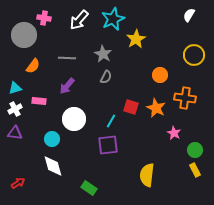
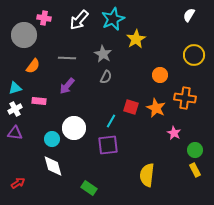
white circle: moved 9 px down
